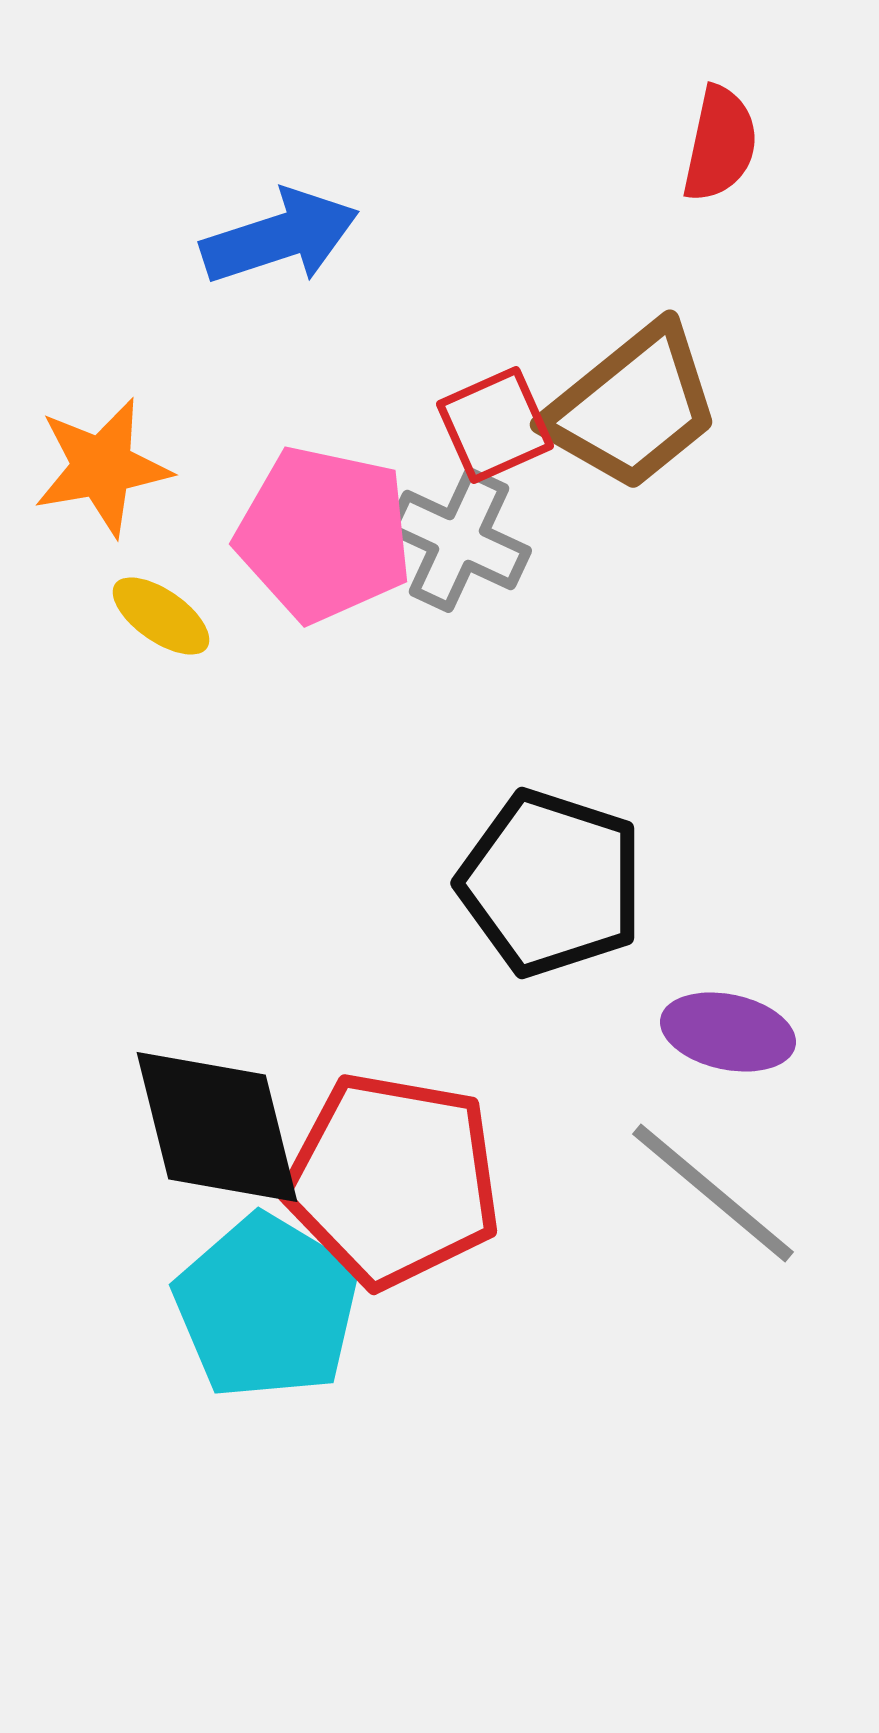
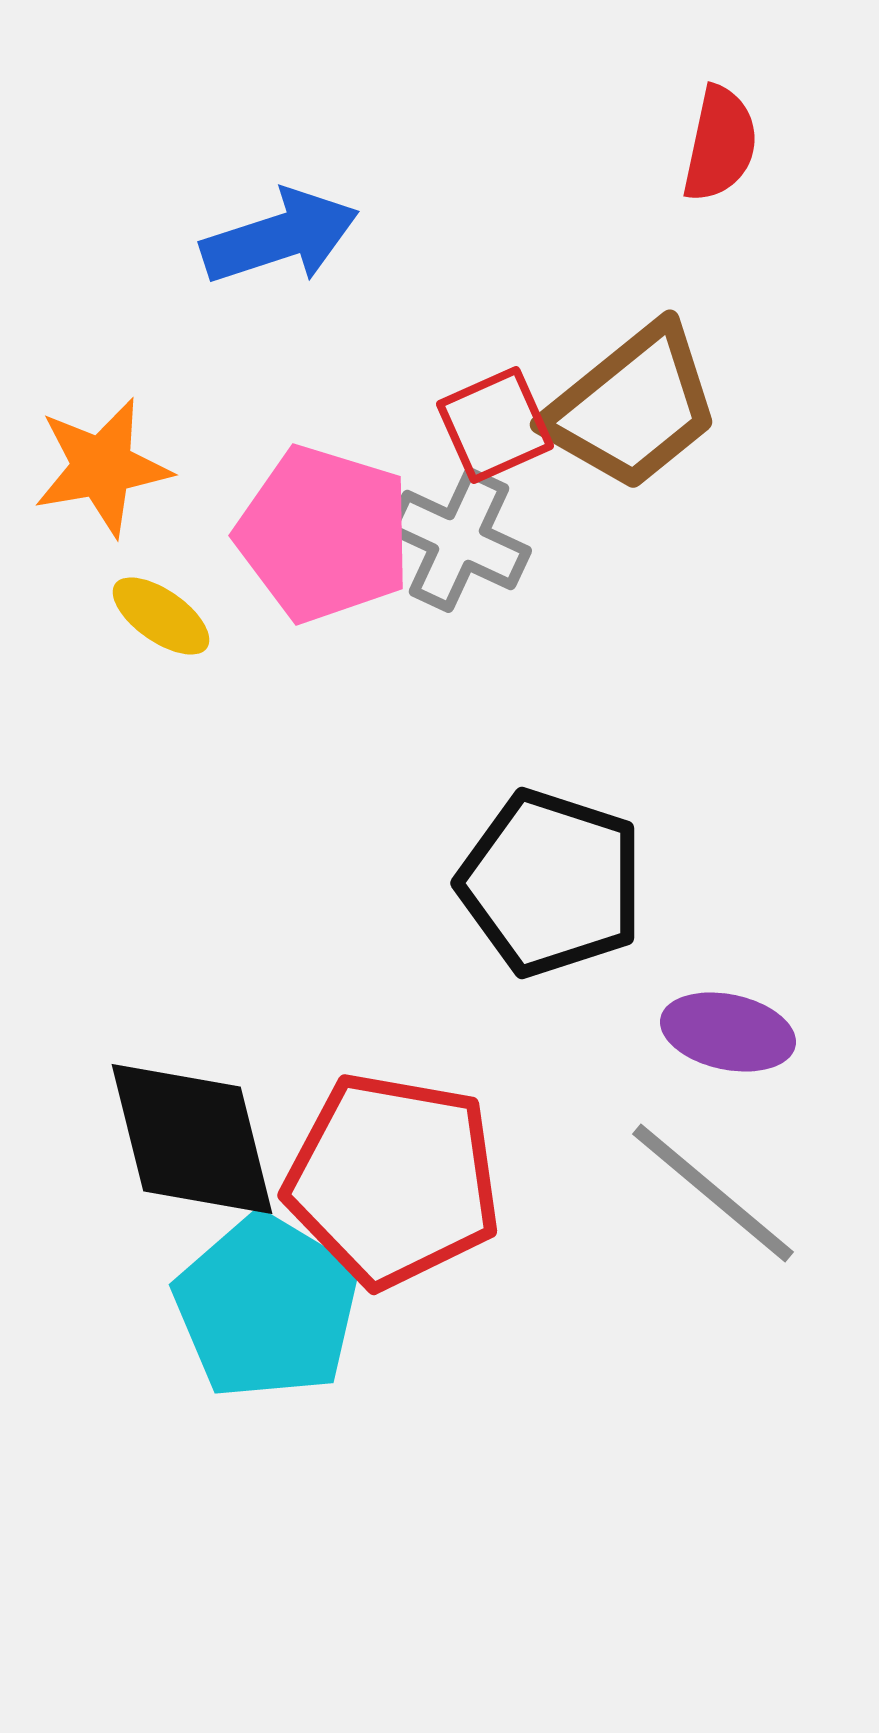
pink pentagon: rotated 5 degrees clockwise
black diamond: moved 25 px left, 12 px down
